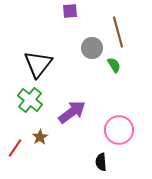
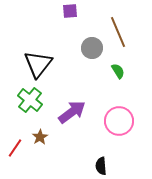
brown line: rotated 8 degrees counterclockwise
green semicircle: moved 4 px right, 6 px down
pink circle: moved 9 px up
black semicircle: moved 4 px down
